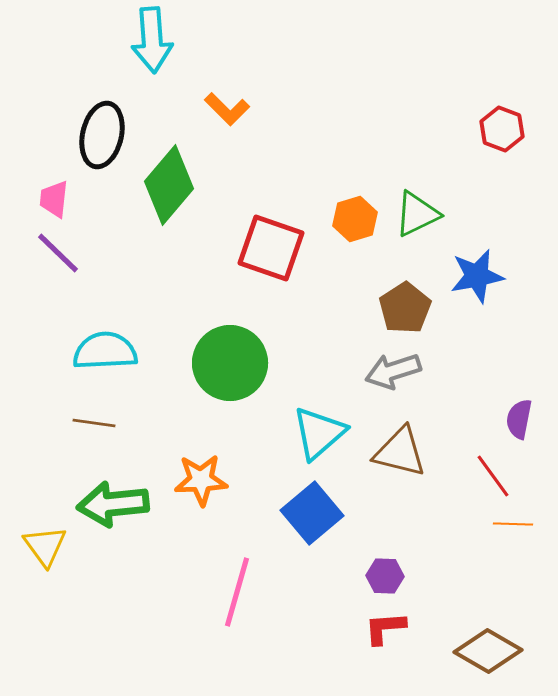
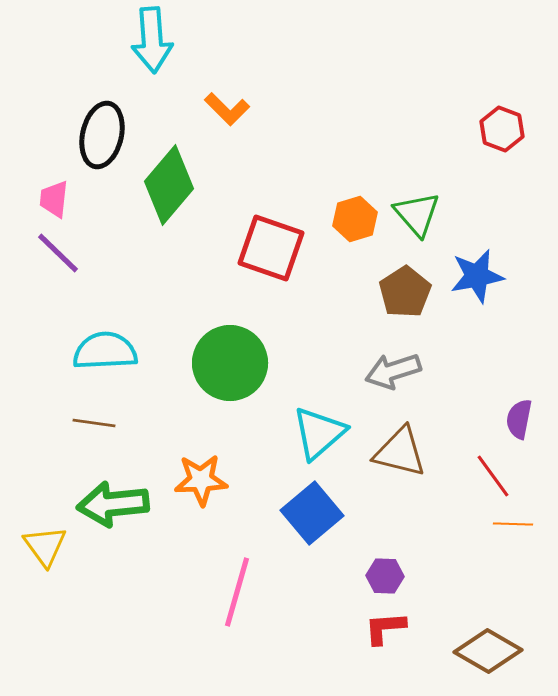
green triangle: rotated 45 degrees counterclockwise
brown pentagon: moved 16 px up
